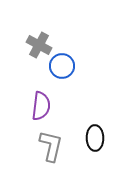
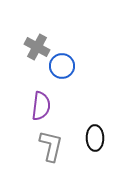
gray cross: moved 2 px left, 2 px down
